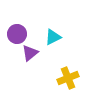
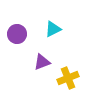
cyan triangle: moved 8 px up
purple triangle: moved 12 px right, 9 px down; rotated 18 degrees clockwise
